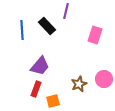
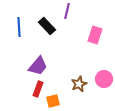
purple line: moved 1 px right
blue line: moved 3 px left, 3 px up
purple trapezoid: moved 2 px left
red rectangle: moved 2 px right
